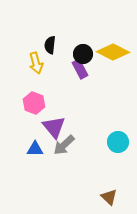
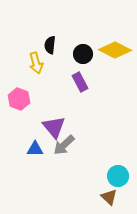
yellow diamond: moved 2 px right, 2 px up
purple rectangle: moved 13 px down
pink hexagon: moved 15 px left, 4 px up
cyan circle: moved 34 px down
